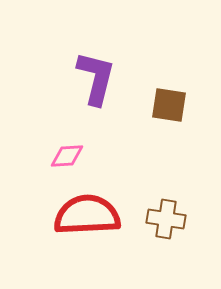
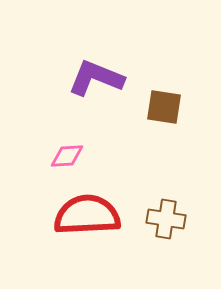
purple L-shape: rotated 82 degrees counterclockwise
brown square: moved 5 px left, 2 px down
